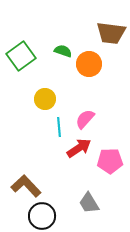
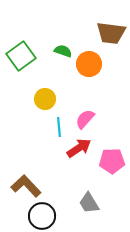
pink pentagon: moved 2 px right
